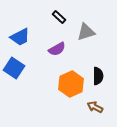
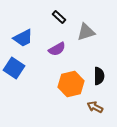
blue trapezoid: moved 3 px right, 1 px down
black semicircle: moved 1 px right
orange hexagon: rotated 10 degrees clockwise
